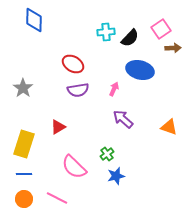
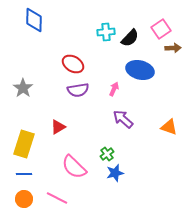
blue star: moved 1 px left, 3 px up
